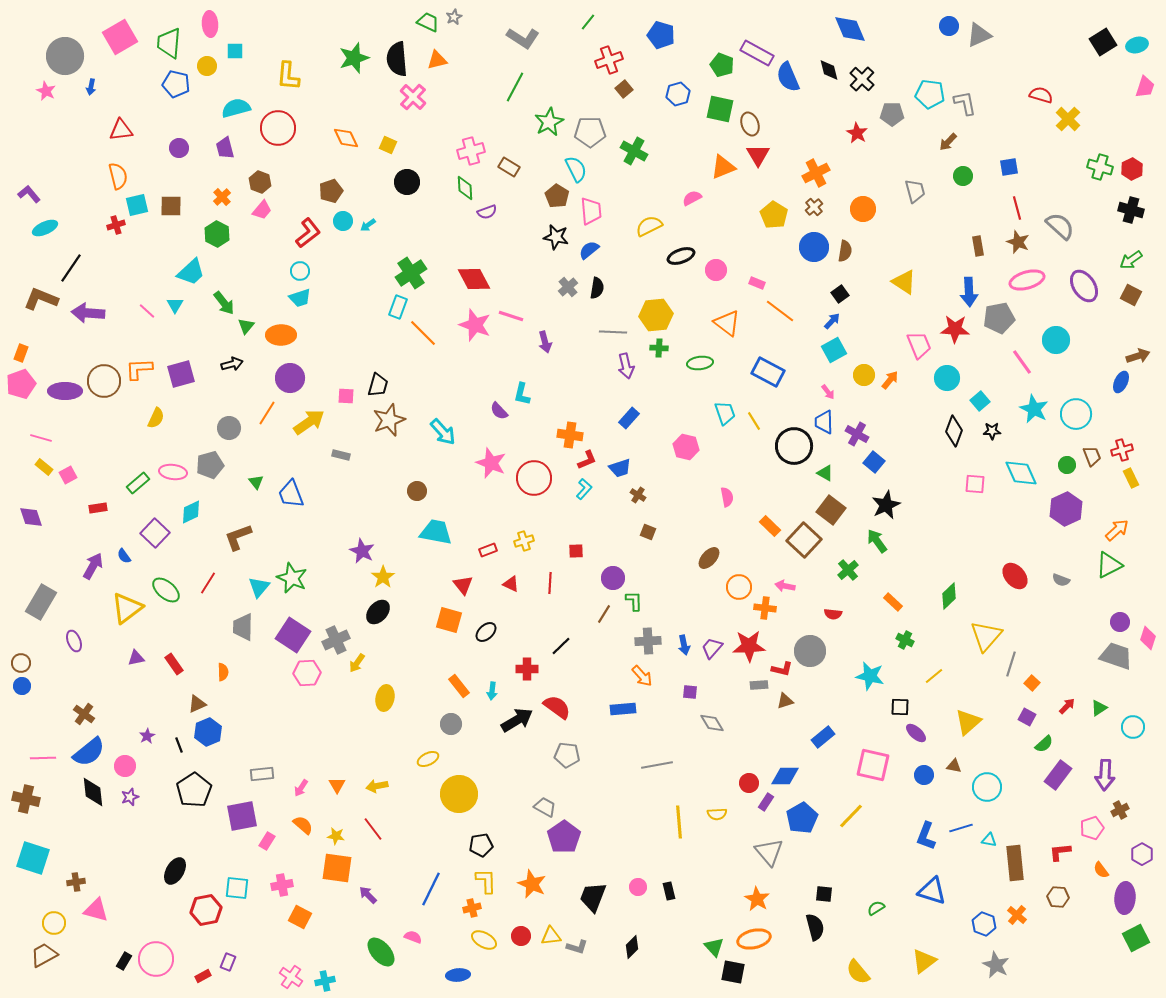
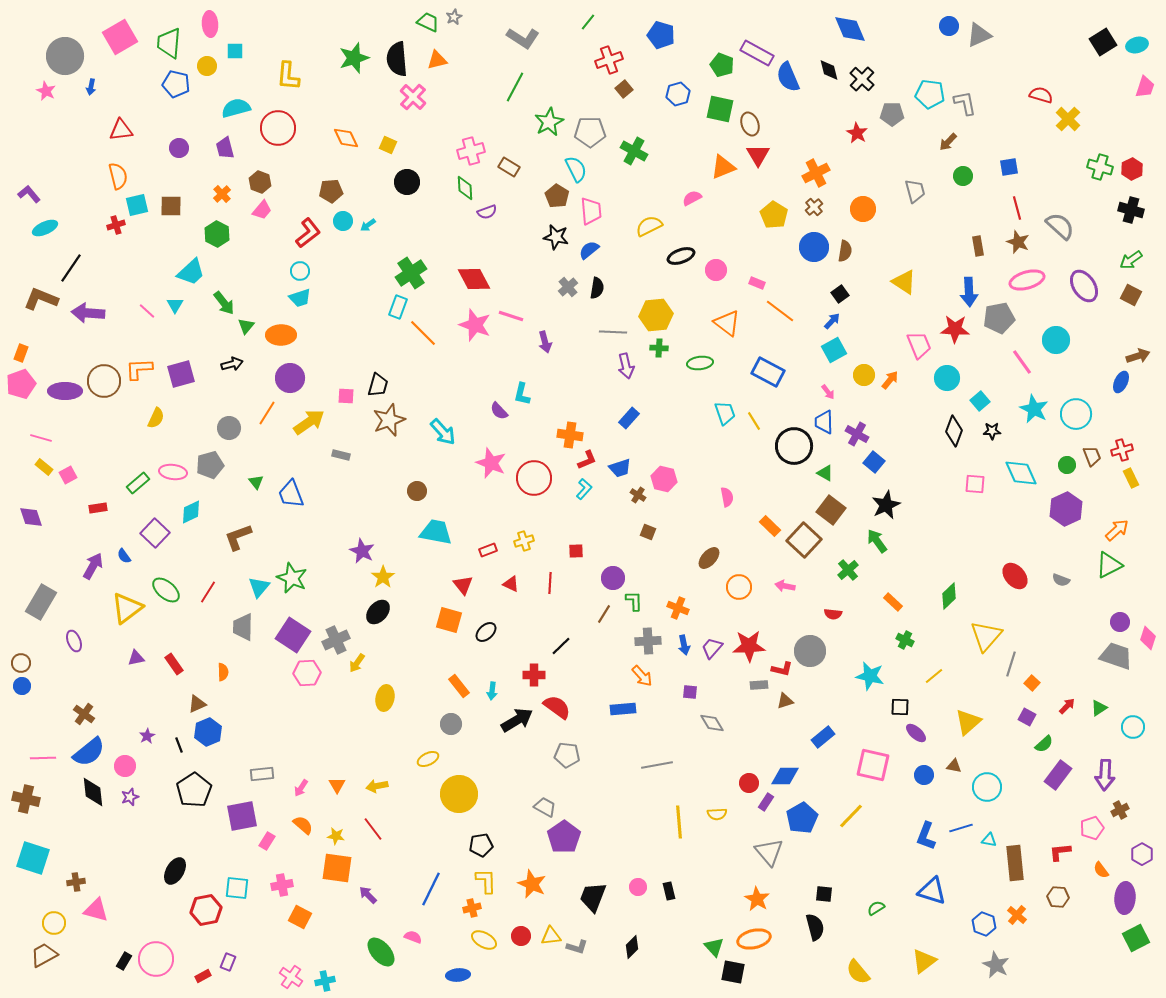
brown pentagon at (331, 191): rotated 15 degrees clockwise
orange cross at (222, 197): moved 3 px up
pink hexagon at (686, 447): moved 22 px left, 32 px down
red line at (208, 583): moved 9 px down
orange cross at (765, 608): moved 87 px left; rotated 15 degrees clockwise
red cross at (527, 669): moved 7 px right, 6 px down
